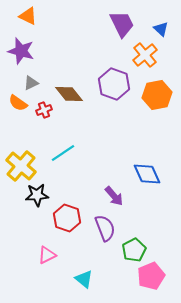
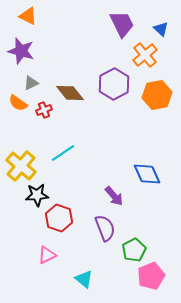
purple hexagon: rotated 12 degrees clockwise
brown diamond: moved 1 px right, 1 px up
red hexagon: moved 8 px left
